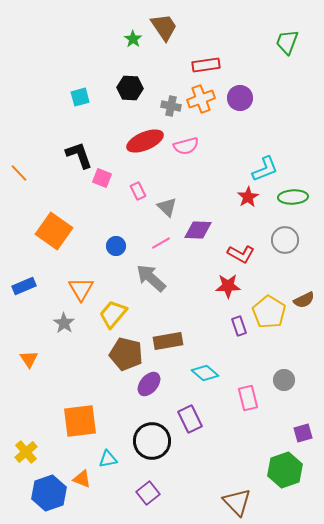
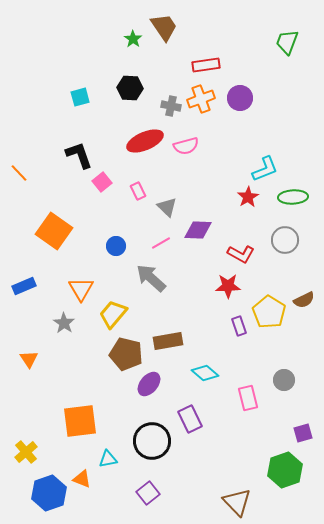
pink square at (102, 178): moved 4 px down; rotated 30 degrees clockwise
